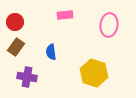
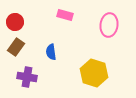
pink rectangle: rotated 21 degrees clockwise
